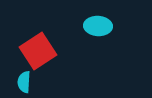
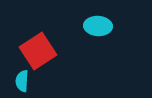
cyan semicircle: moved 2 px left, 1 px up
